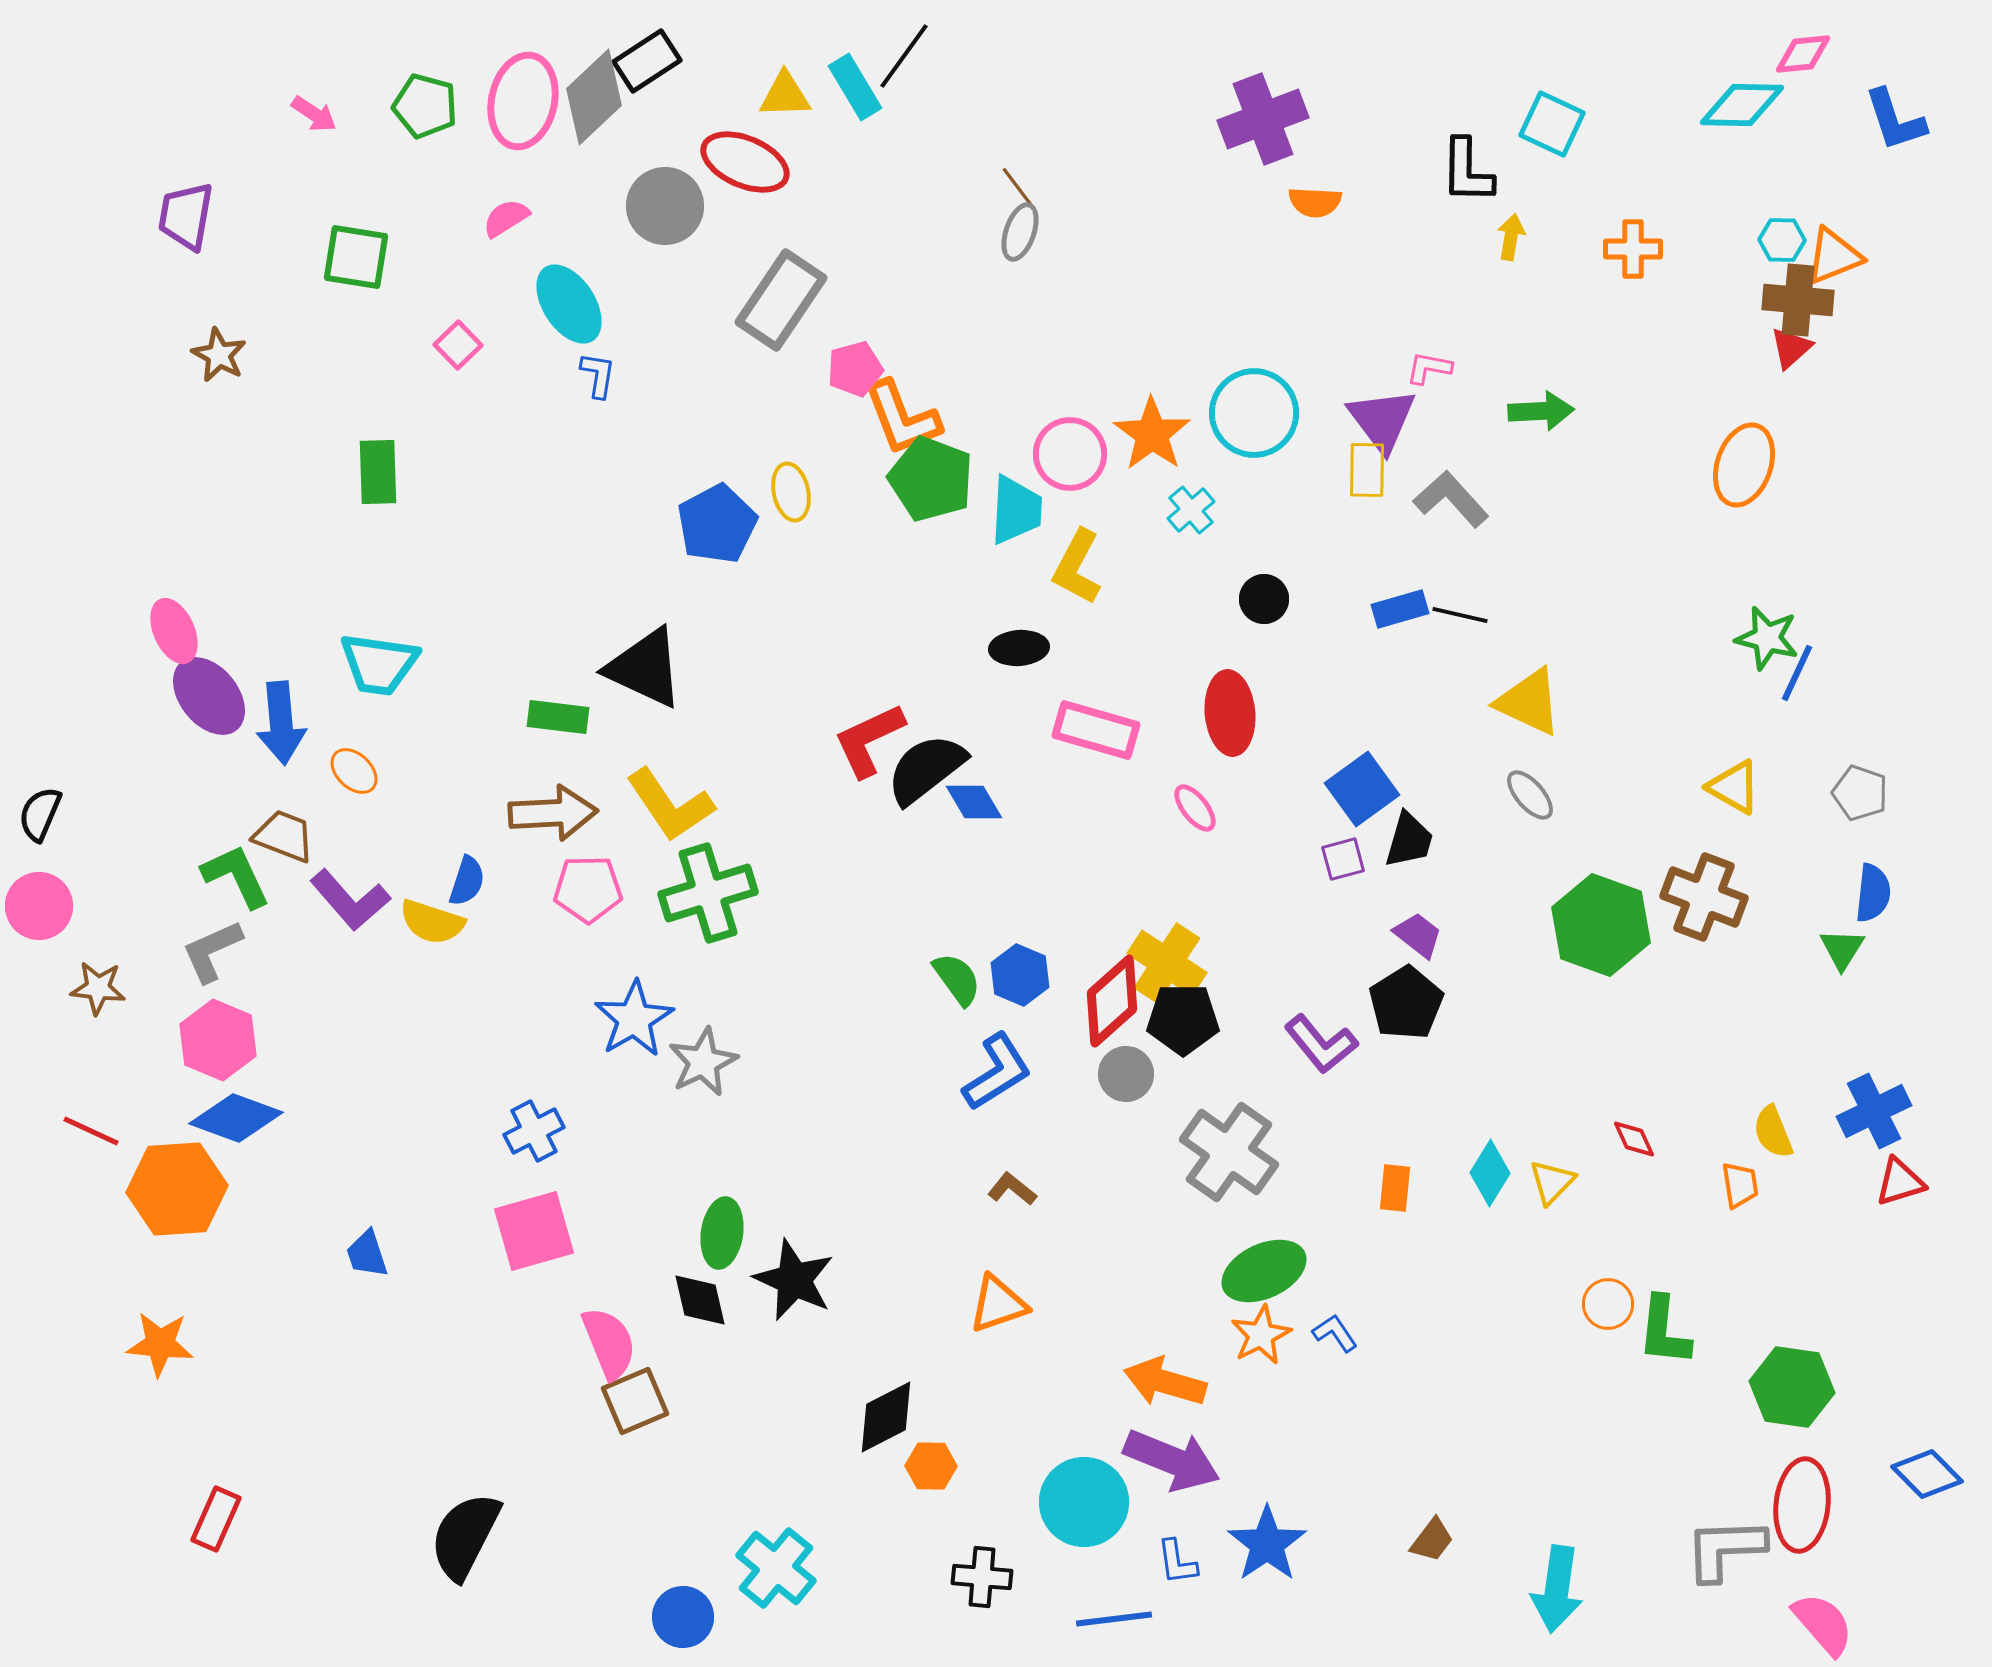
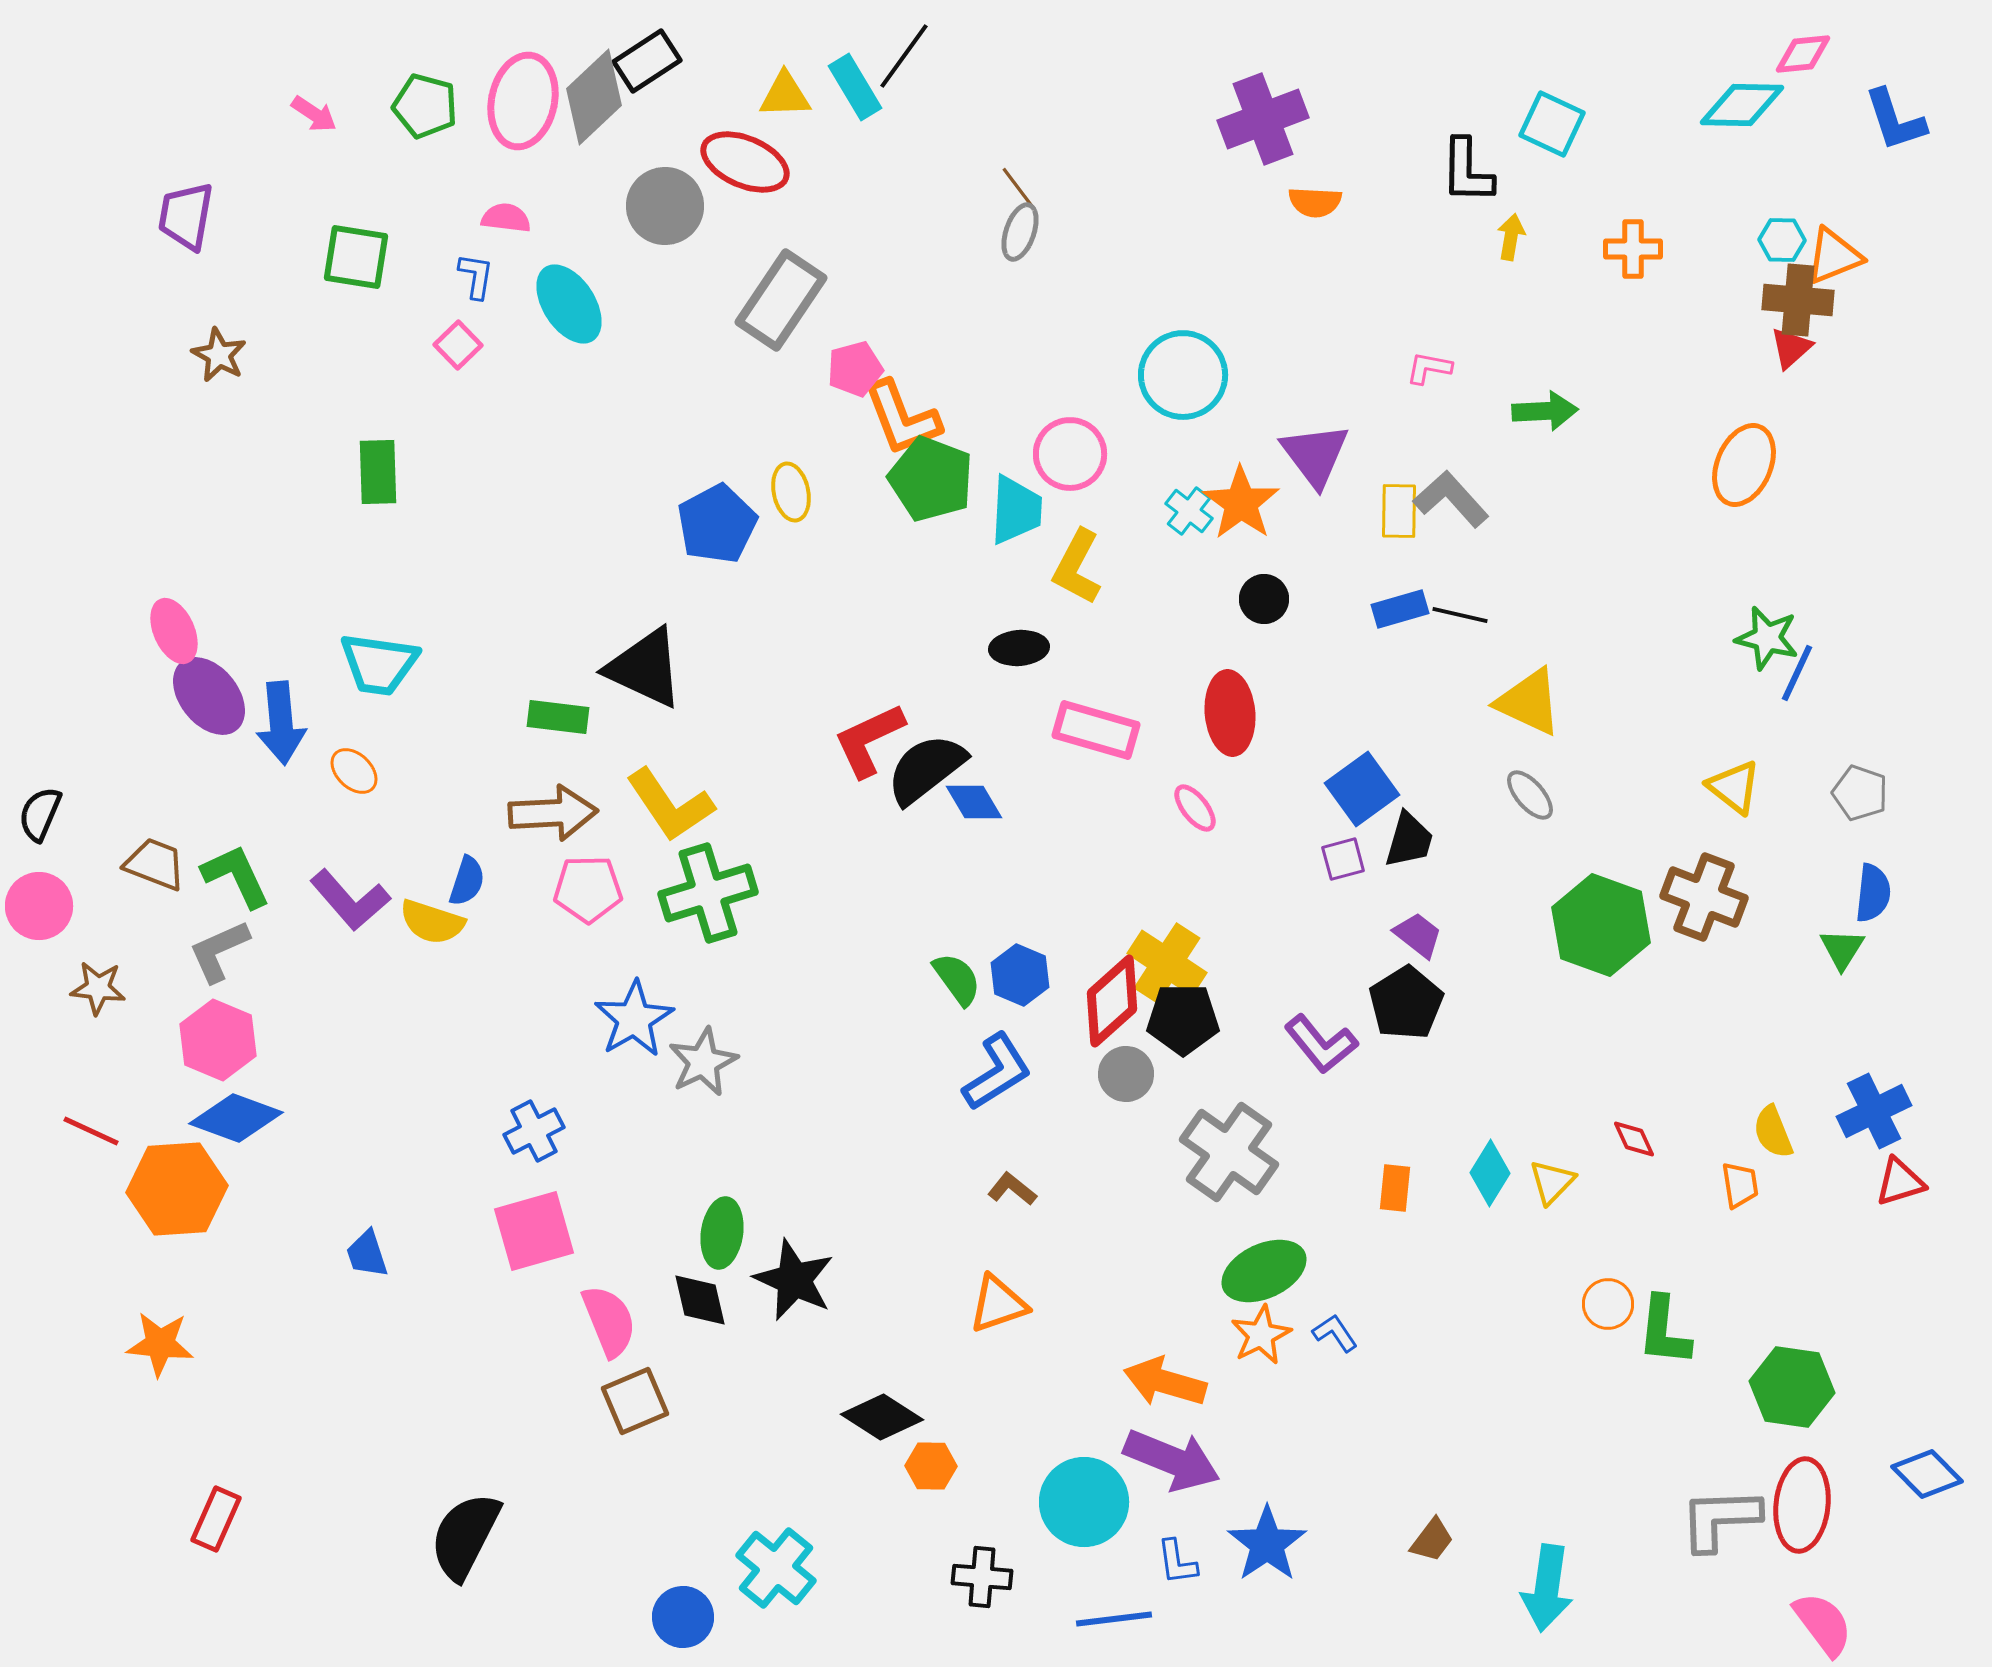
pink semicircle at (506, 218): rotated 39 degrees clockwise
blue L-shape at (598, 375): moved 122 px left, 99 px up
green arrow at (1541, 411): moved 4 px right
cyan circle at (1254, 413): moved 71 px left, 38 px up
purple triangle at (1382, 420): moved 67 px left, 35 px down
orange star at (1152, 434): moved 89 px right, 69 px down
orange ellipse at (1744, 465): rotated 4 degrees clockwise
yellow rectangle at (1367, 470): moved 32 px right, 41 px down
cyan cross at (1191, 510): moved 2 px left, 1 px down; rotated 12 degrees counterclockwise
yellow triangle at (1734, 787): rotated 8 degrees clockwise
brown trapezoid at (284, 836): moved 129 px left, 28 px down
gray L-shape at (212, 951): moved 7 px right
pink semicircle at (609, 1343): moved 22 px up
black diamond at (886, 1417): moved 4 px left; rotated 60 degrees clockwise
gray L-shape at (1725, 1549): moved 5 px left, 30 px up
cyan arrow at (1557, 1589): moved 10 px left, 1 px up
pink semicircle at (1823, 1624): rotated 4 degrees clockwise
